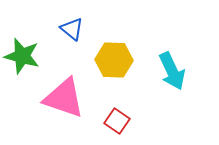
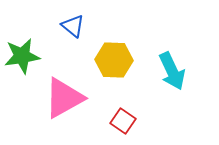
blue triangle: moved 1 px right, 3 px up
green star: rotated 24 degrees counterclockwise
pink triangle: rotated 48 degrees counterclockwise
red square: moved 6 px right
